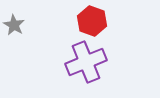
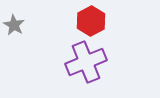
red hexagon: moved 1 px left; rotated 12 degrees clockwise
